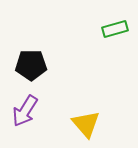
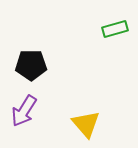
purple arrow: moved 1 px left
